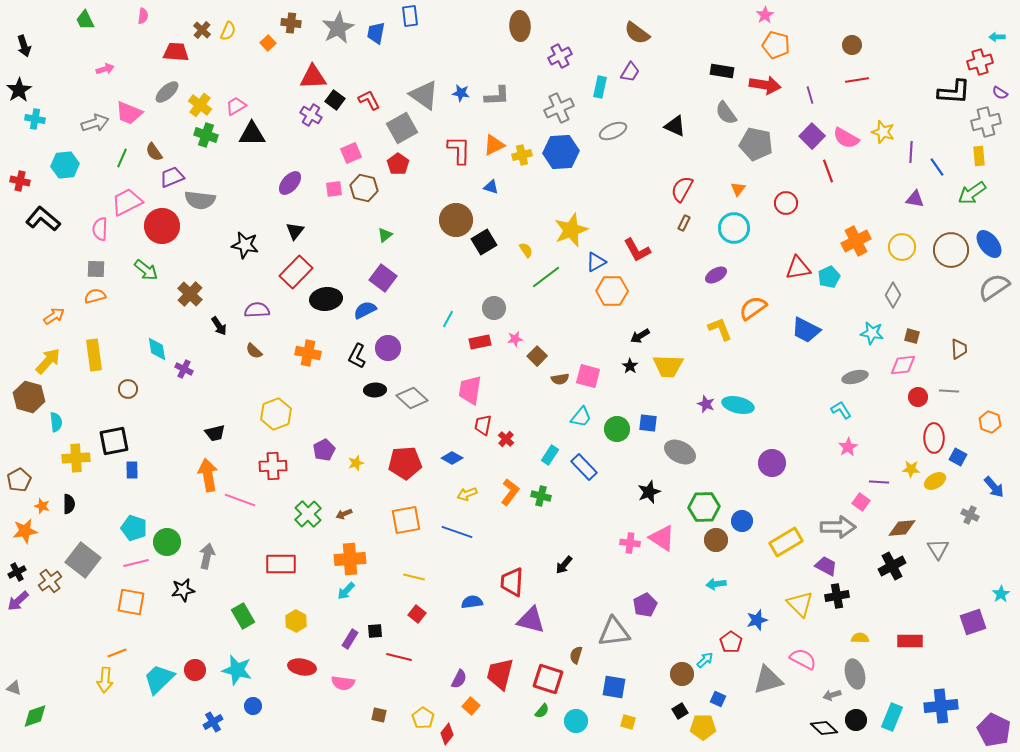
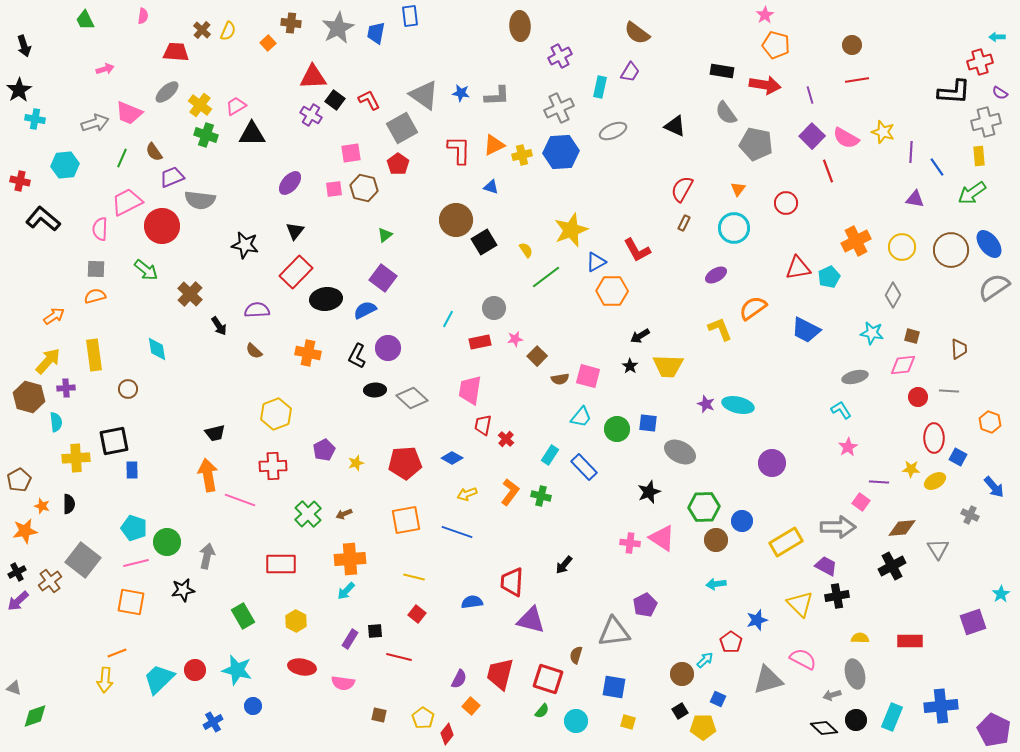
pink square at (351, 153): rotated 15 degrees clockwise
purple cross at (184, 369): moved 118 px left, 19 px down; rotated 30 degrees counterclockwise
